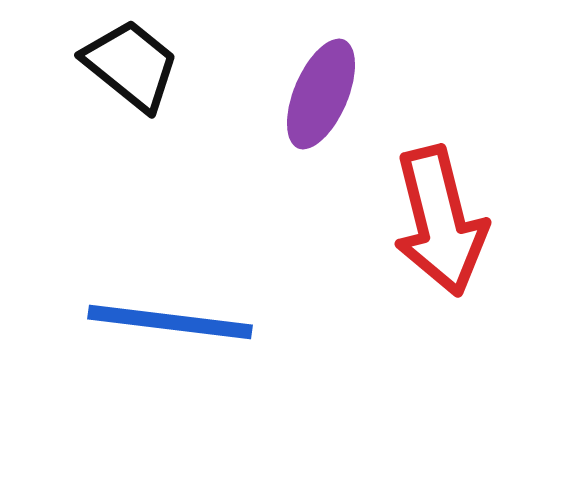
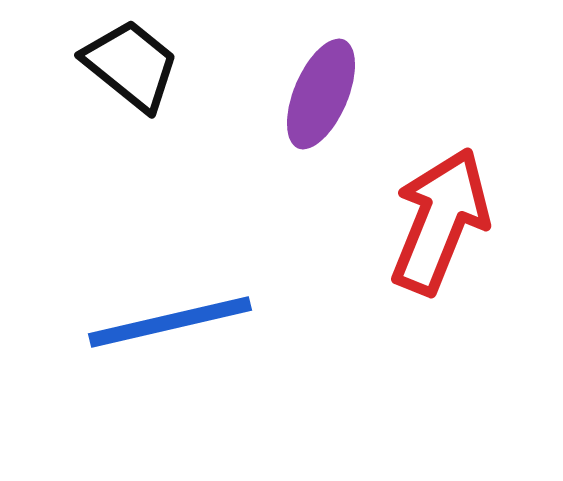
red arrow: rotated 144 degrees counterclockwise
blue line: rotated 20 degrees counterclockwise
